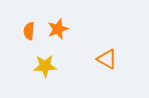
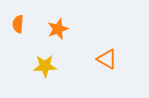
orange semicircle: moved 11 px left, 7 px up
